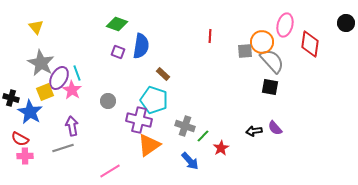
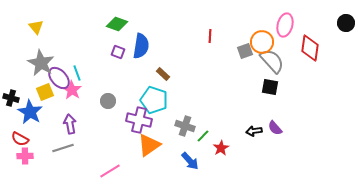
red diamond: moved 4 px down
gray square: rotated 14 degrees counterclockwise
purple ellipse: rotated 70 degrees counterclockwise
purple arrow: moved 2 px left, 2 px up
